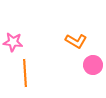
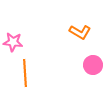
orange L-shape: moved 4 px right, 9 px up
